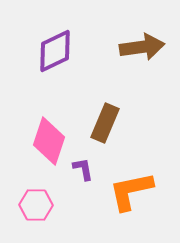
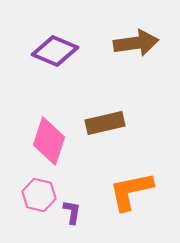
brown arrow: moved 6 px left, 4 px up
purple diamond: rotated 48 degrees clockwise
brown rectangle: rotated 54 degrees clockwise
purple L-shape: moved 11 px left, 43 px down; rotated 20 degrees clockwise
pink hexagon: moved 3 px right, 10 px up; rotated 12 degrees clockwise
